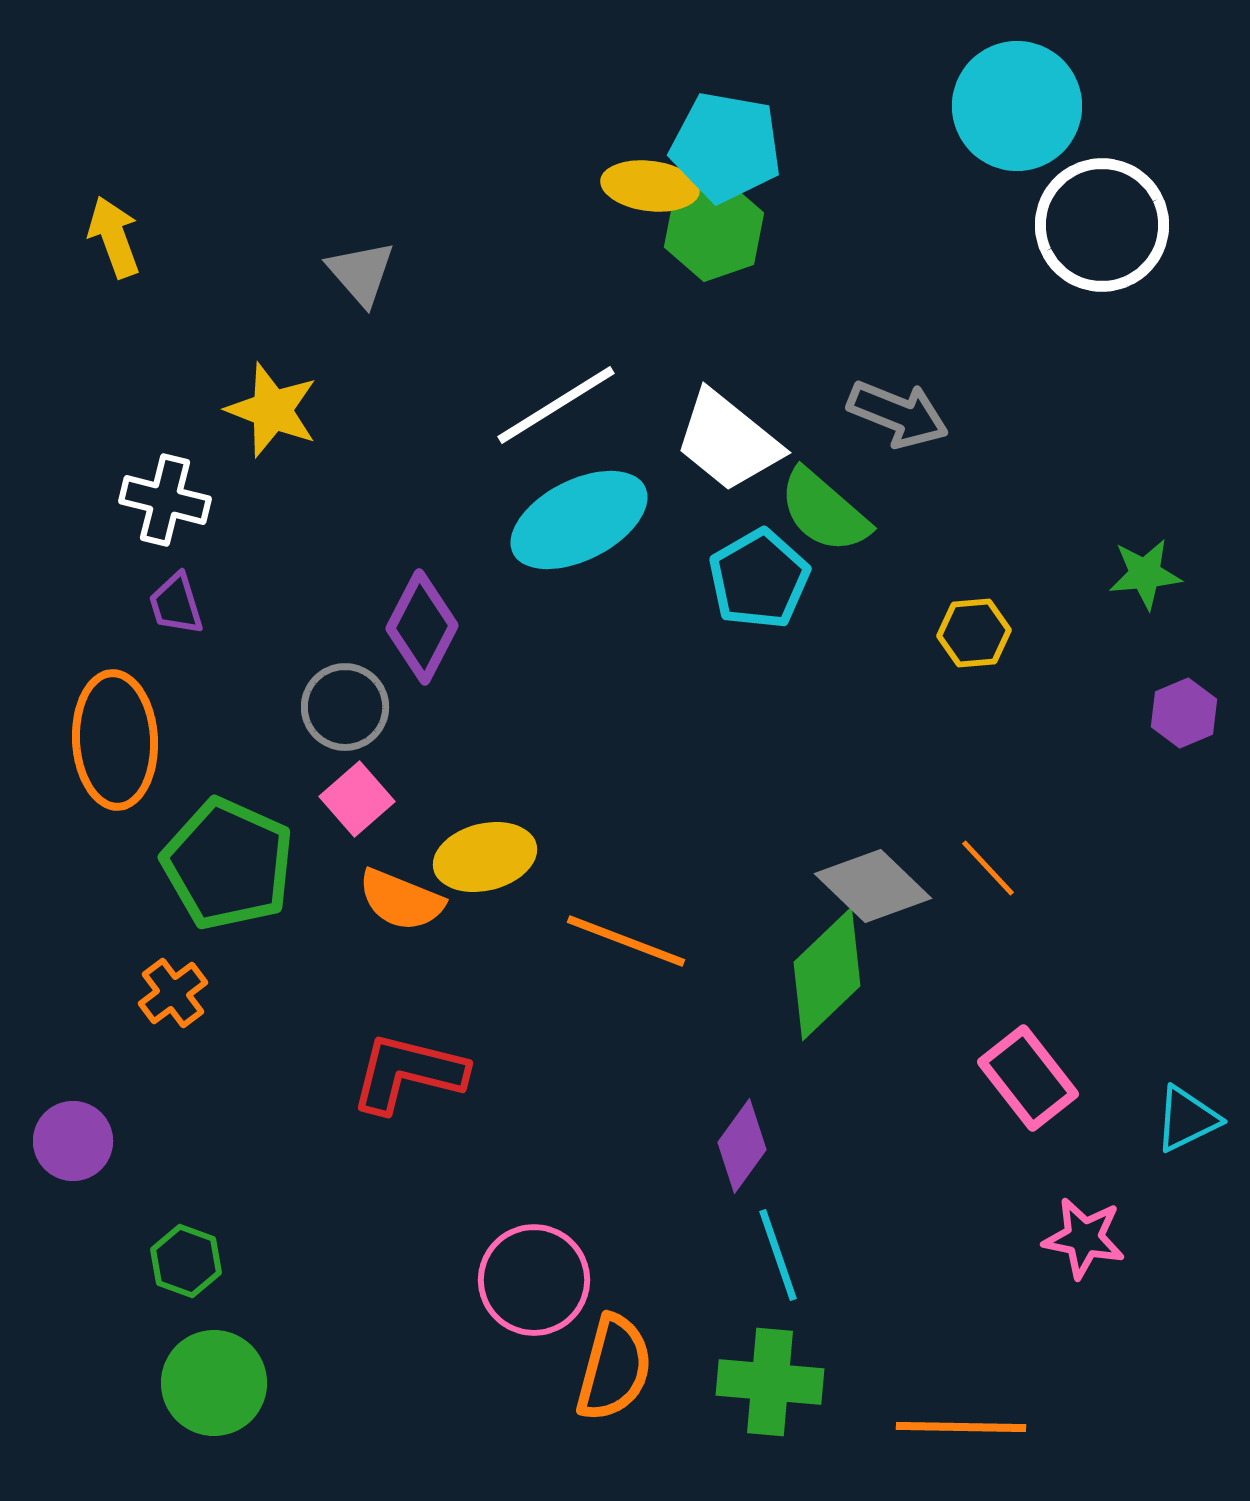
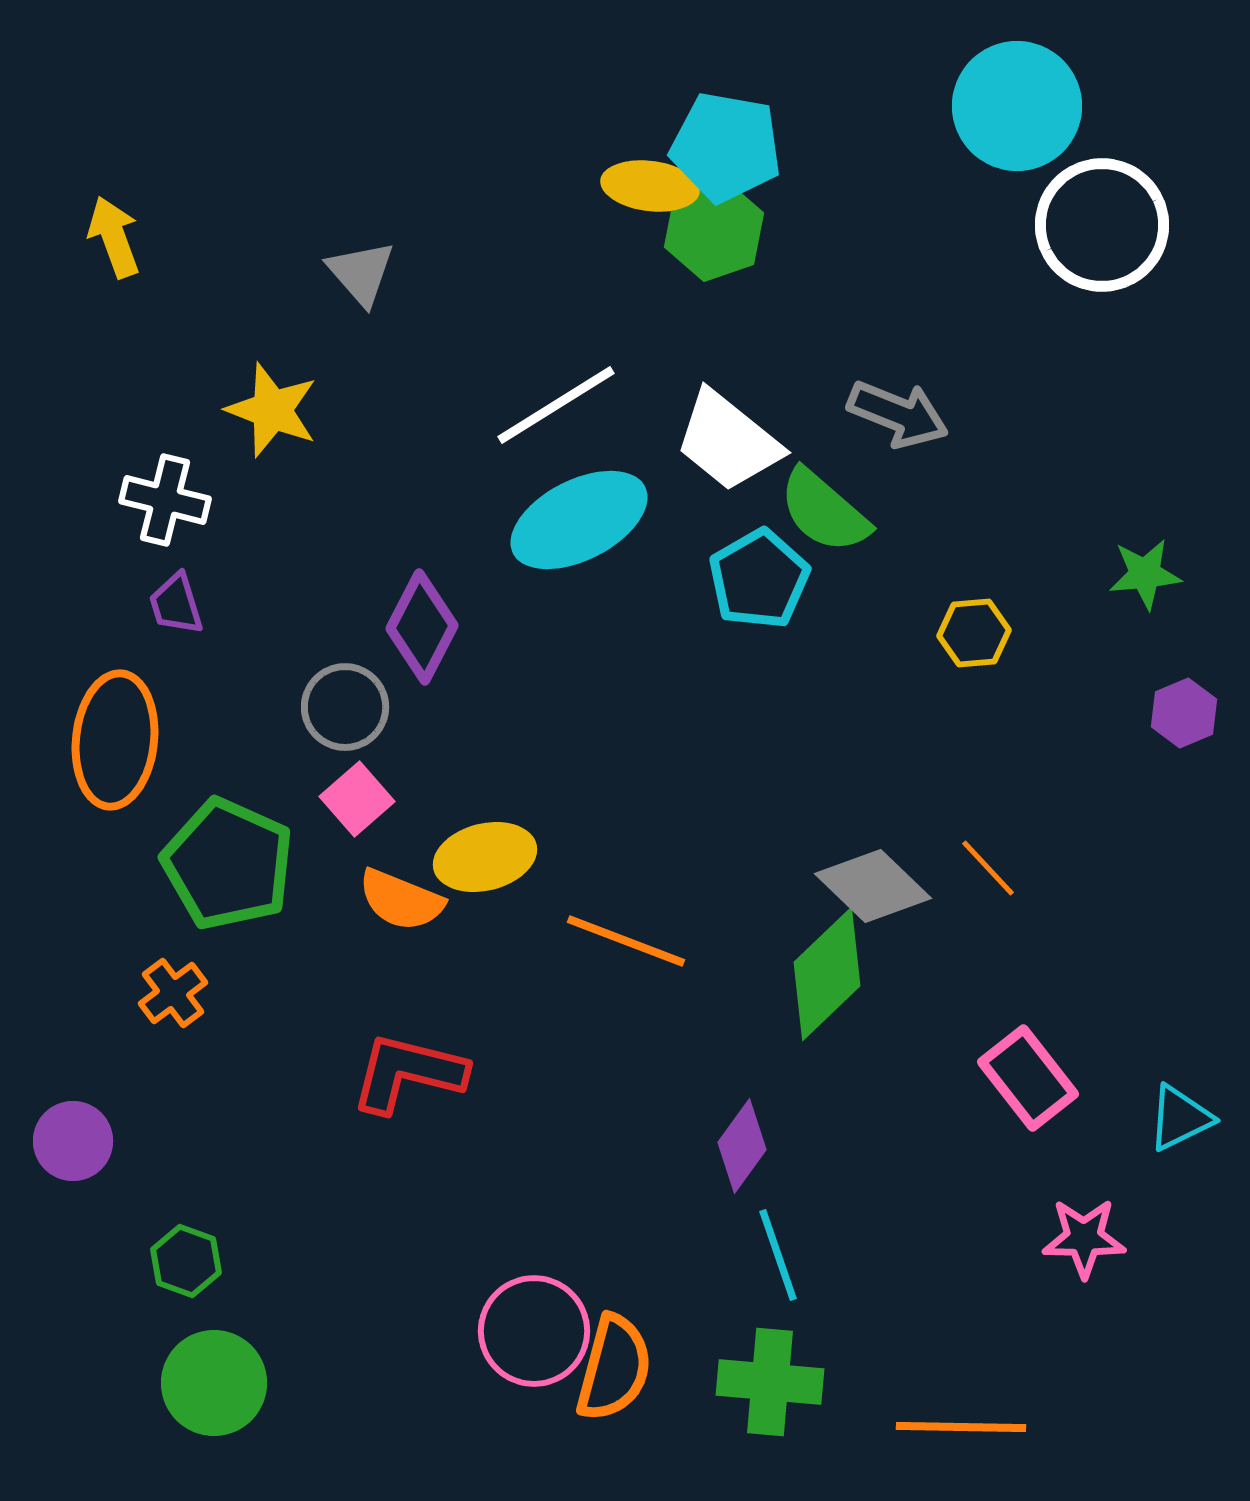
orange ellipse at (115, 740): rotated 9 degrees clockwise
cyan triangle at (1187, 1119): moved 7 px left, 1 px up
pink star at (1084, 1238): rotated 10 degrees counterclockwise
pink circle at (534, 1280): moved 51 px down
